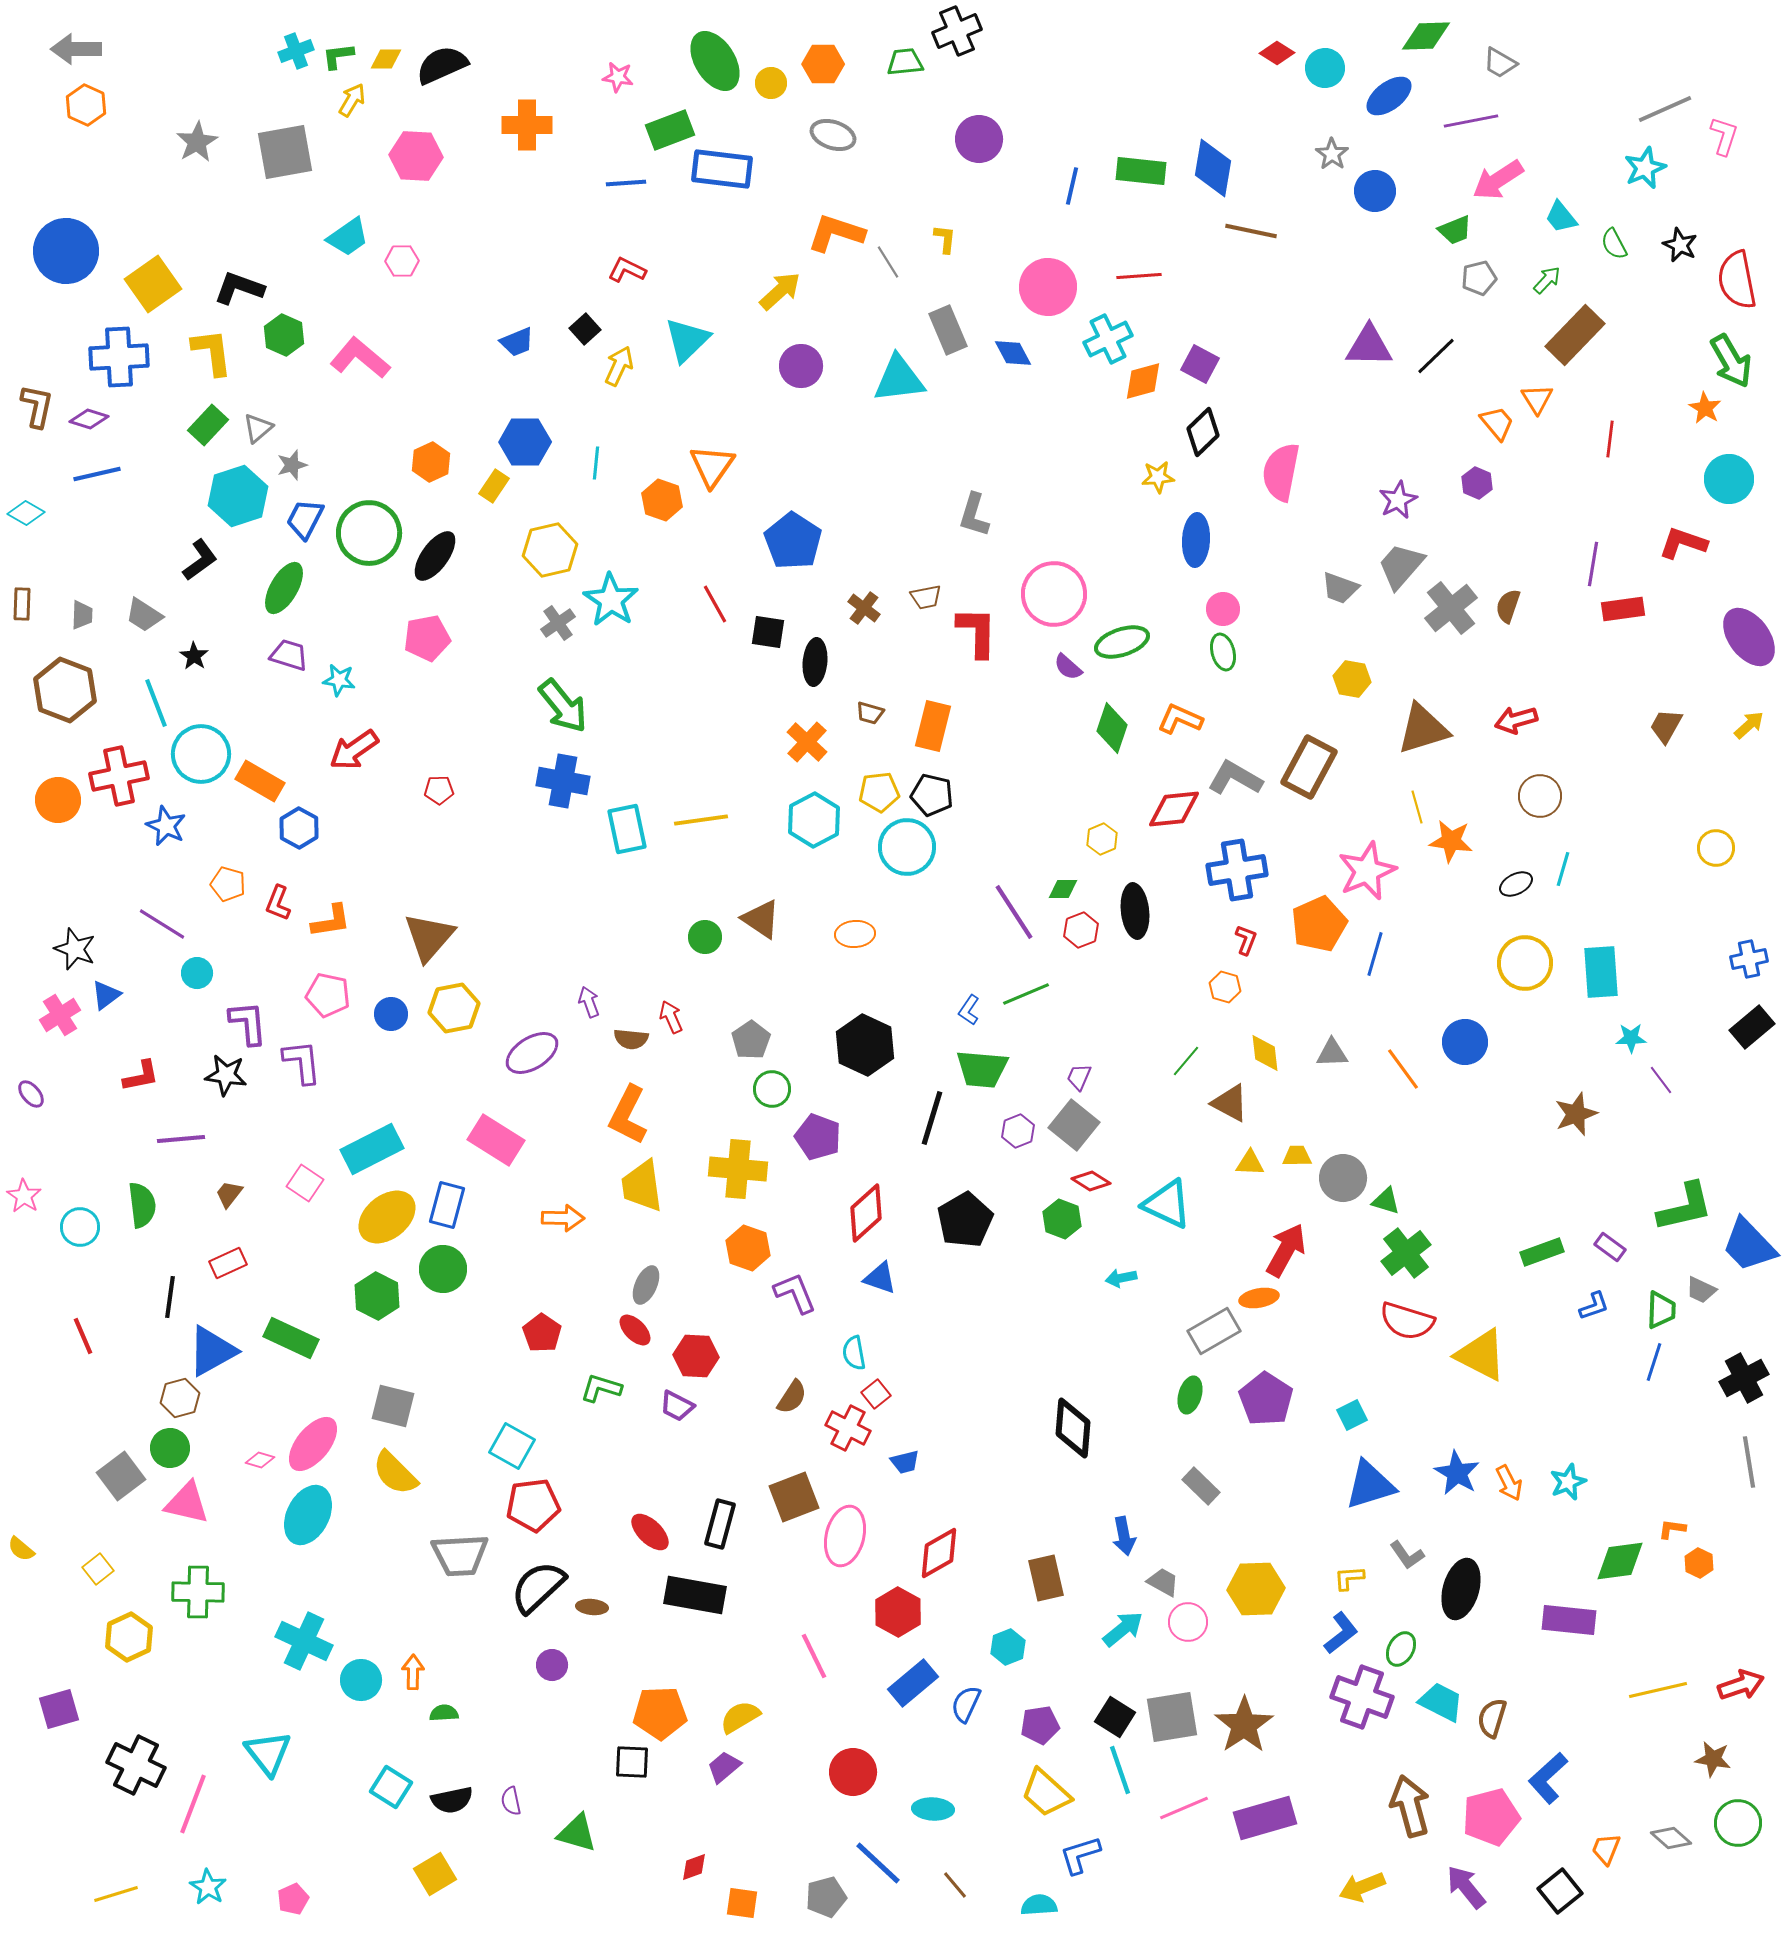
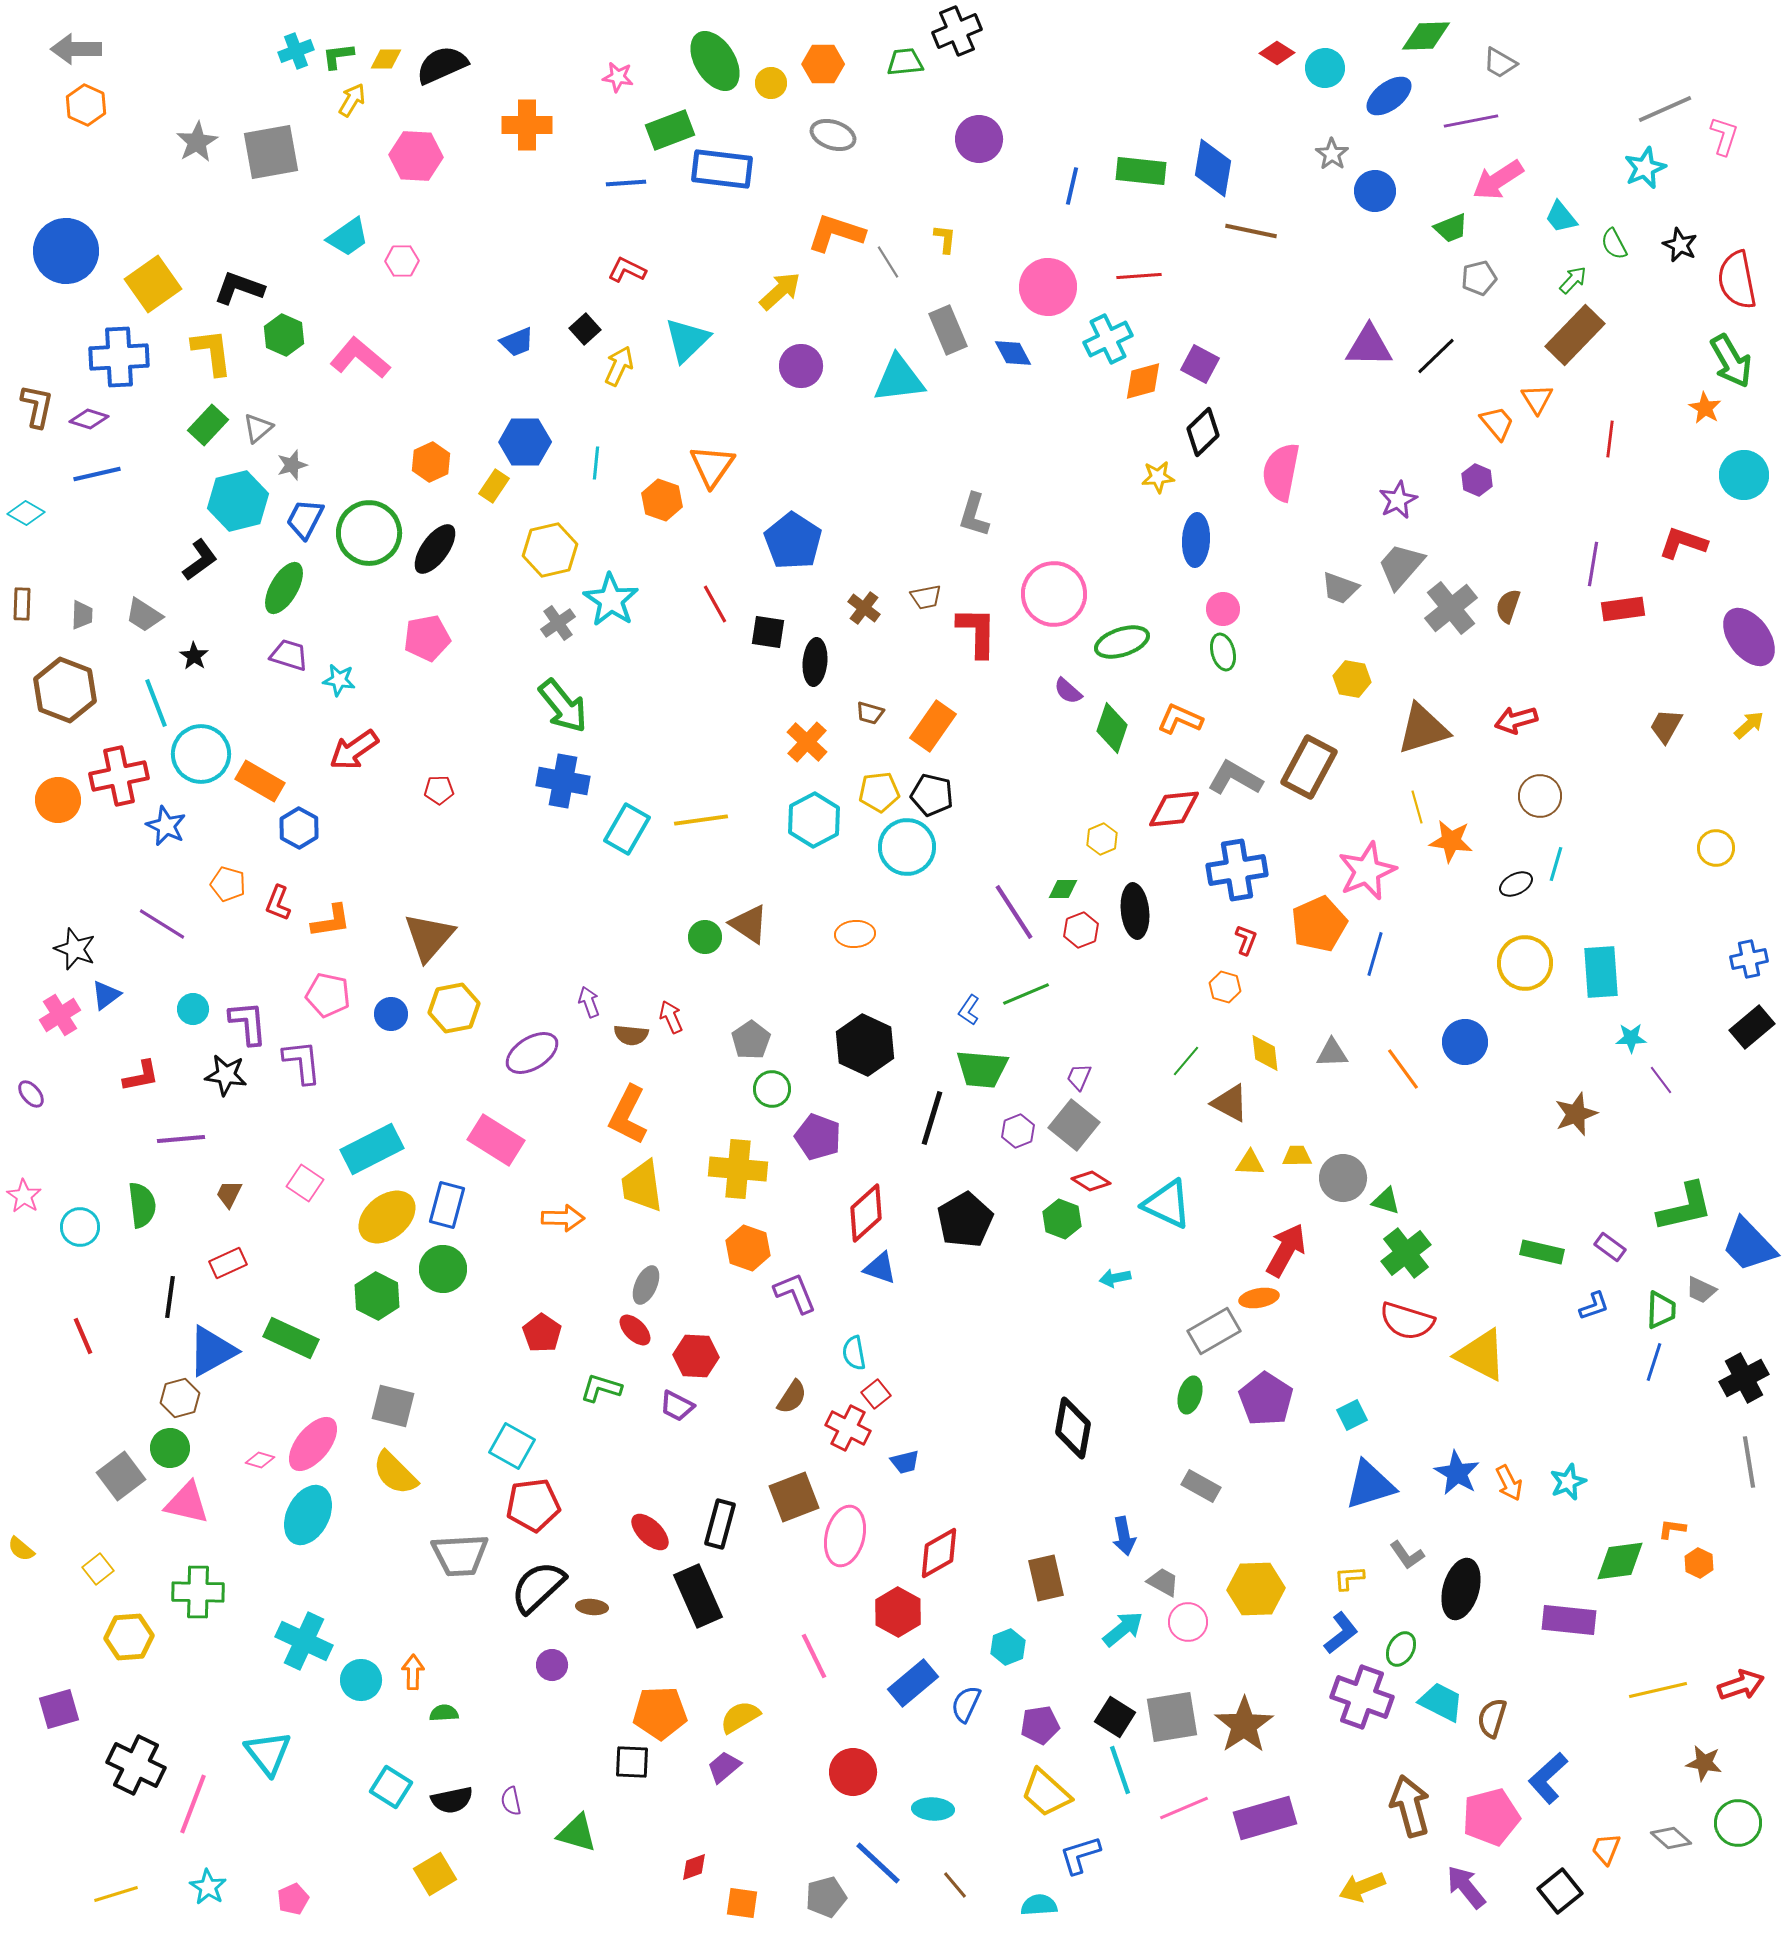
gray square at (285, 152): moved 14 px left
green trapezoid at (1455, 230): moved 4 px left, 2 px up
green arrow at (1547, 280): moved 26 px right
cyan circle at (1729, 479): moved 15 px right, 4 px up
purple hexagon at (1477, 483): moved 3 px up
cyan hexagon at (238, 496): moved 5 px down; rotated 4 degrees clockwise
black ellipse at (435, 556): moved 7 px up
purple semicircle at (1068, 667): moved 24 px down
orange rectangle at (933, 726): rotated 21 degrees clockwise
cyan rectangle at (627, 829): rotated 42 degrees clockwise
cyan line at (1563, 869): moved 7 px left, 5 px up
brown triangle at (761, 919): moved 12 px left, 5 px down
cyan circle at (197, 973): moved 4 px left, 36 px down
brown semicircle at (631, 1039): moved 4 px up
brown trapezoid at (229, 1194): rotated 12 degrees counterclockwise
green rectangle at (1542, 1252): rotated 33 degrees clockwise
blue triangle at (880, 1278): moved 10 px up
cyan arrow at (1121, 1278): moved 6 px left
black diamond at (1073, 1428): rotated 6 degrees clockwise
gray rectangle at (1201, 1486): rotated 15 degrees counterclockwise
black rectangle at (695, 1595): moved 3 px right, 1 px down; rotated 56 degrees clockwise
yellow hexagon at (129, 1637): rotated 21 degrees clockwise
brown star at (1713, 1759): moved 9 px left, 4 px down
